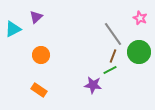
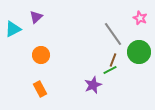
brown line: moved 4 px down
purple star: rotated 30 degrees counterclockwise
orange rectangle: moved 1 px right, 1 px up; rotated 28 degrees clockwise
